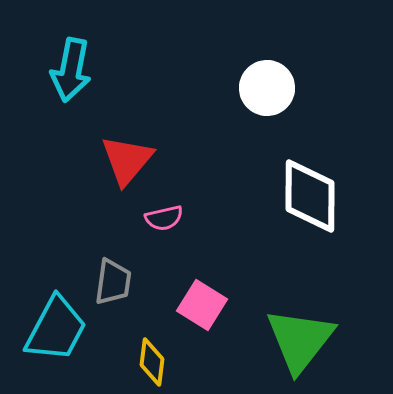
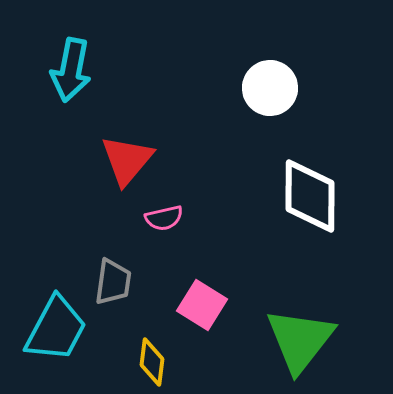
white circle: moved 3 px right
